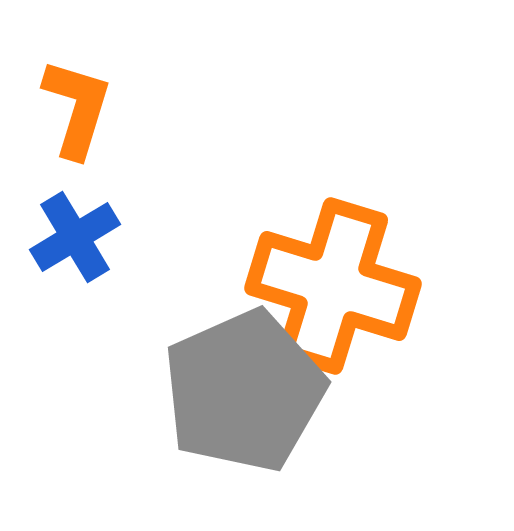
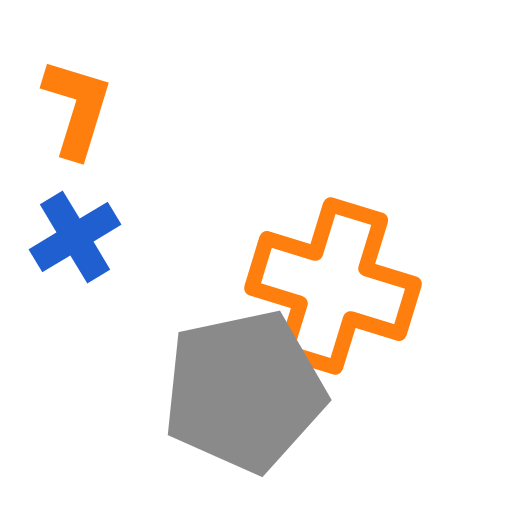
gray pentagon: rotated 12 degrees clockwise
